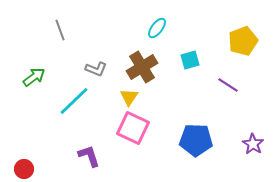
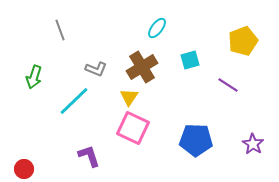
green arrow: rotated 145 degrees clockwise
